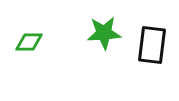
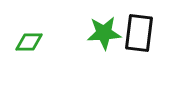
black rectangle: moved 13 px left, 12 px up
